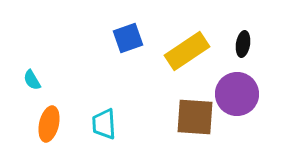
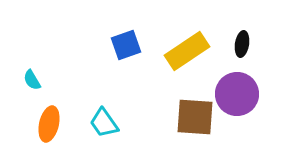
blue square: moved 2 px left, 7 px down
black ellipse: moved 1 px left
cyan trapezoid: moved 1 px up; rotated 32 degrees counterclockwise
